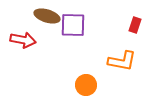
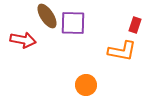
brown ellipse: rotated 40 degrees clockwise
purple square: moved 2 px up
orange L-shape: moved 10 px up
